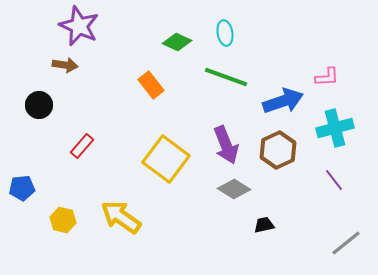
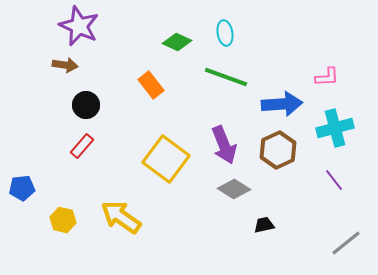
blue arrow: moved 1 px left, 3 px down; rotated 15 degrees clockwise
black circle: moved 47 px right
purple arrow: moved 2 px left
